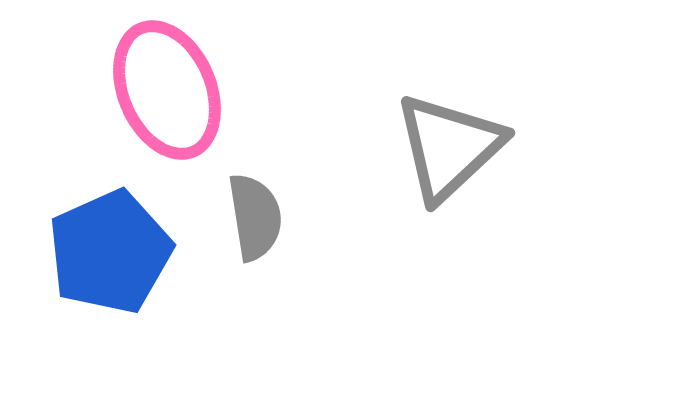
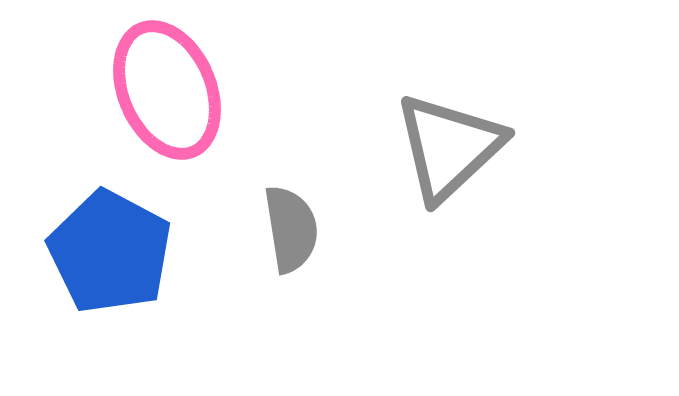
gray semicircle: moved 36 px right, 12 px down
blue pentagon: rotated 20 degrees counterclockwise
